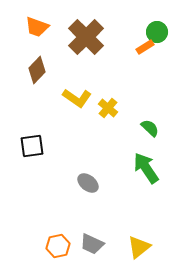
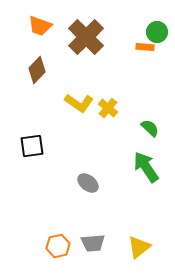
orange trapezoid: moved 3 px right, 1 px up
orange rectangle: rotated 36 degrees clockwise
yellow L-shape: moved 2 px right, 5 px down
green arrow: moved 1 px up
gray trapezoid: moved 1 px right, 1 px up; rotated 30 degrees counterclockwise
